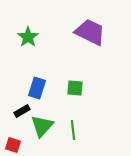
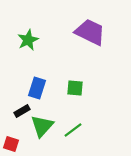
green star: moved 3 px down; rotated 10 degrees clockwise
green line: rotated 60 degrees clockwise
red square: moved 2 px left, 1 px up
